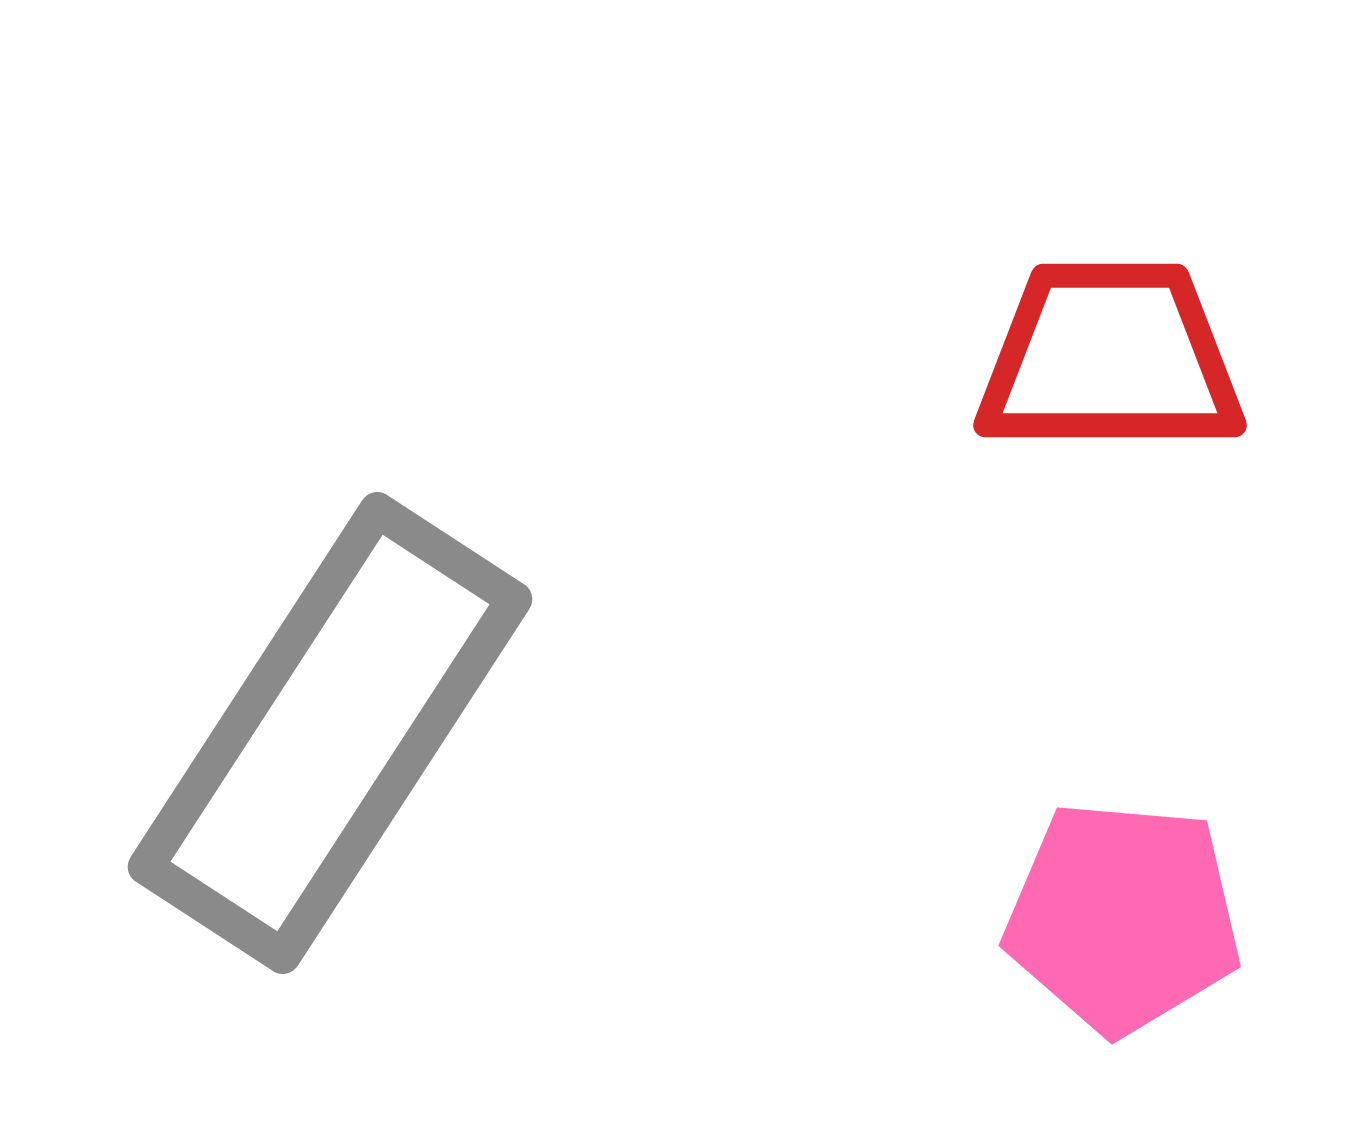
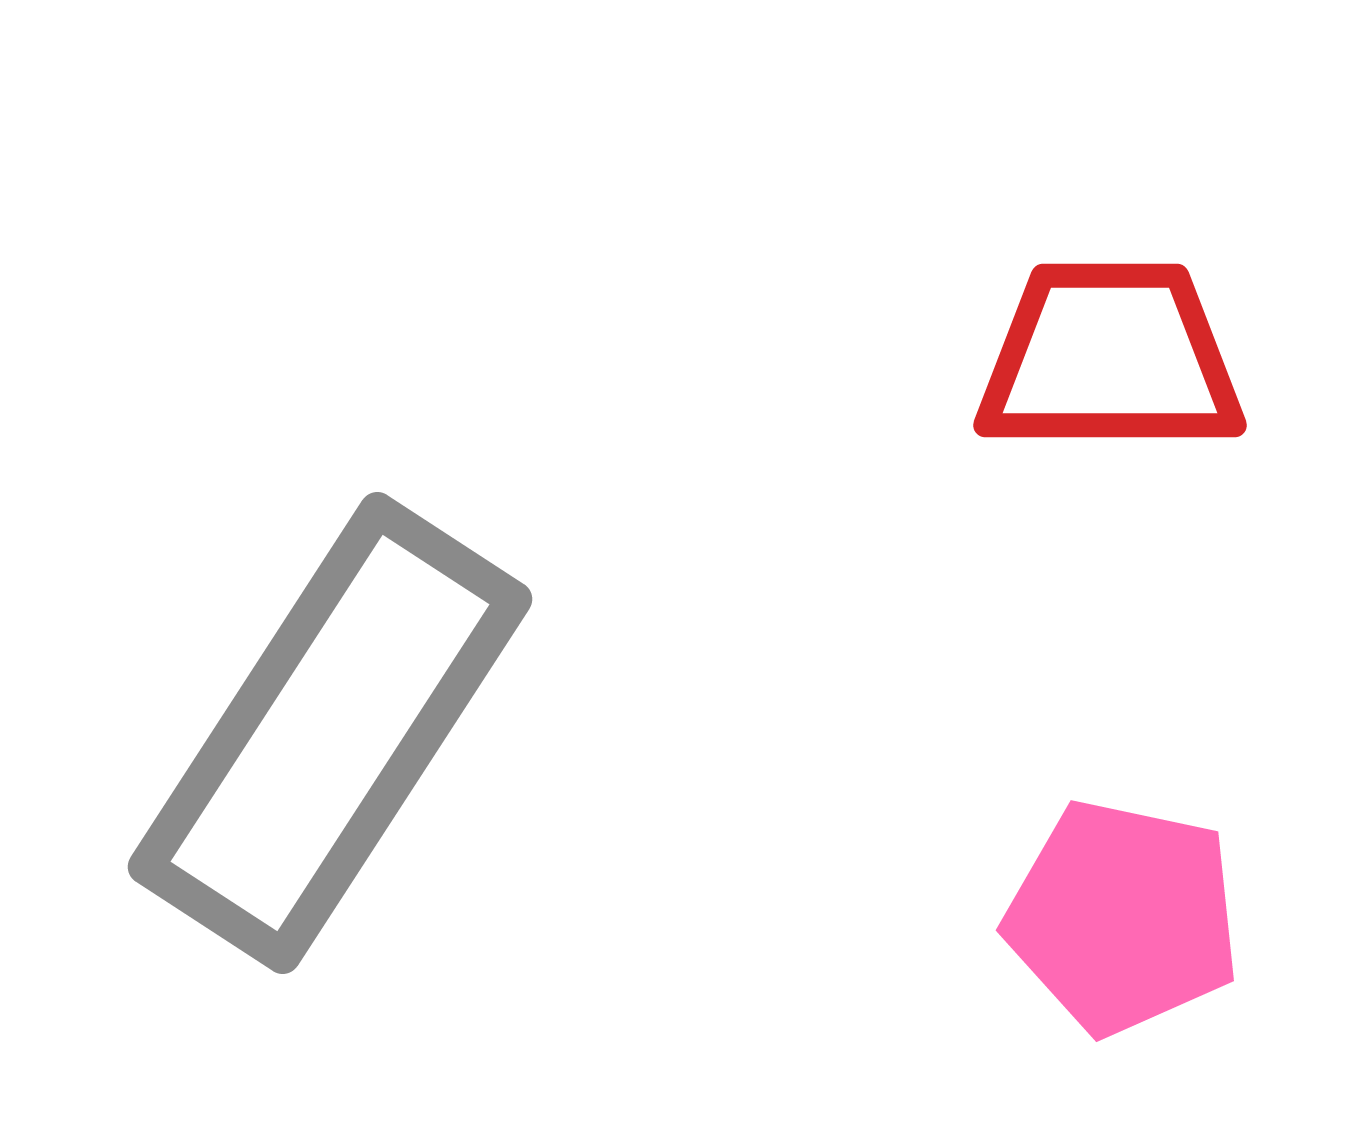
pink pentagon: rotated 7 degrees clockwise
